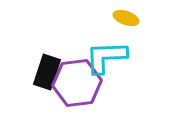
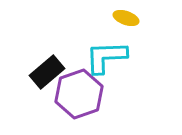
black rectangle: rotated 32 degrees clockwise
purple hexagon: moved 2 px right, 11 px down; rotated 12 degrees counterclockwise
